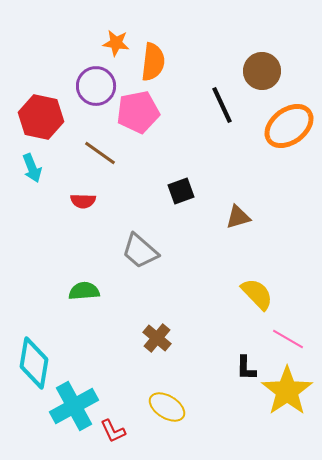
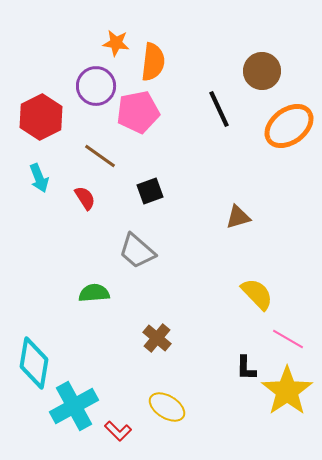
black line: moved 3 px left, 4 px down
red hexagon: rotated 21 degrees clockwise
brown line: moved 3 px down
cyan arrow: moved 7 px right, 10 px down
black square: moved 31 px left
red semicircle: moved 2 px right, 3 px up; rotated 125 degrees counterclockwise
gray trapezoid: moved 3 px left
green semicircle: moved 10 px right, 2 px down
red L-shape: moved 5 px right; rotated 20 degrees counterclockwise
